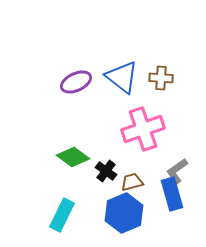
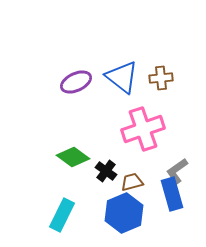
brown cross: rotated 10 degrees counterclockwise
